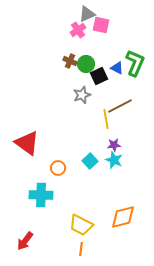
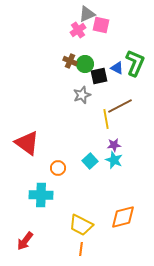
green circle: moved 1 px left
black square: rotated 12 degrees clockwise
